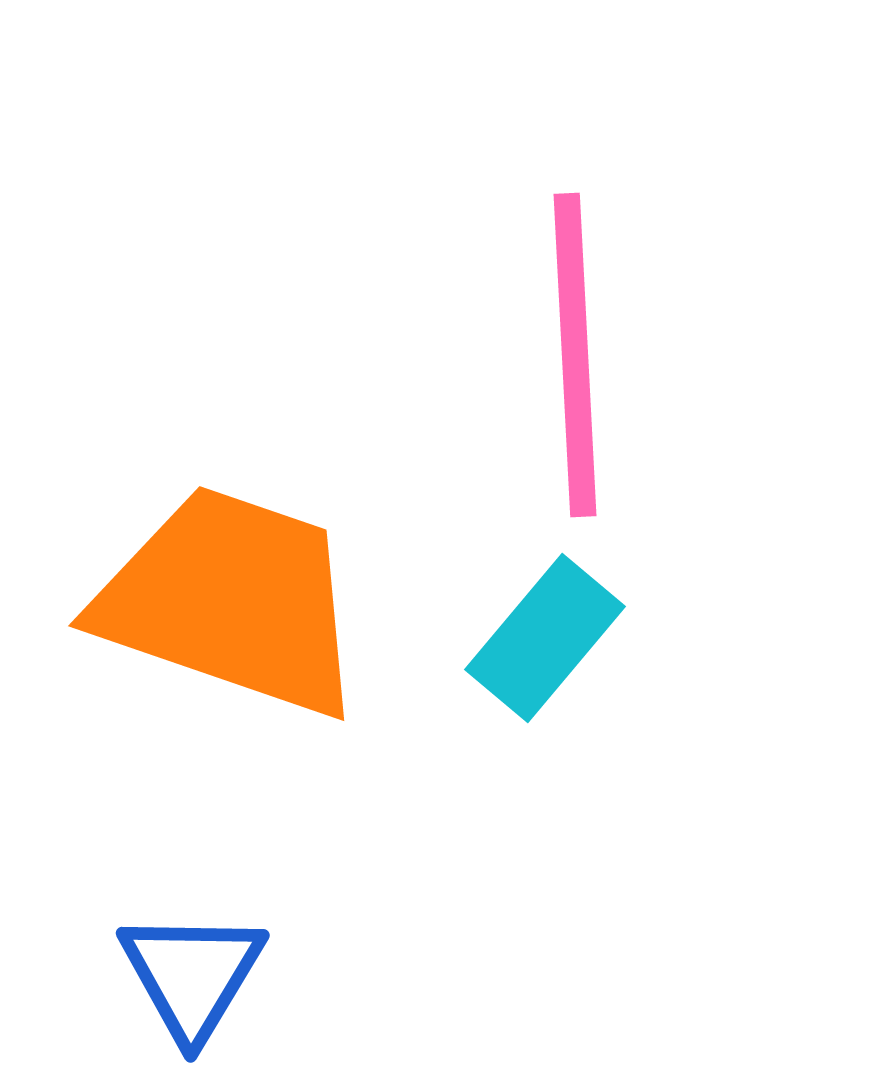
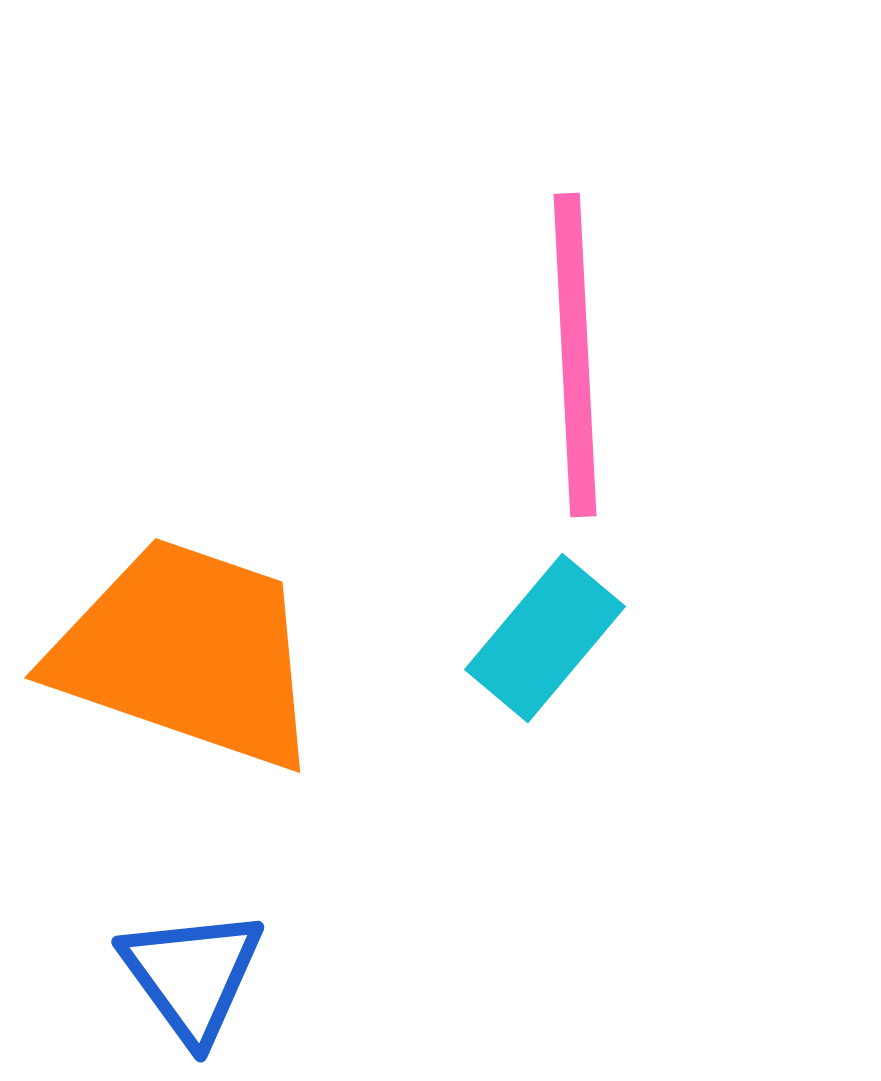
orange trapezoid: moved 44 px left, 52 px down
blue triangle: rotated 7 degrees counterclockwise
